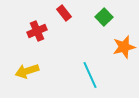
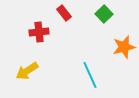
green square: moved 3 px up
red cross: moved 2 px right, 1 px down; rotated 18 degrees clockwise
yellow arrow: rotated 15 degrees counterclockwise
